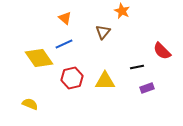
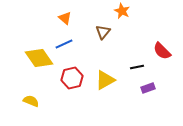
yellow triangle: moved 1 px up; rotated 30 degrees counterclockwise
purple rectangle: moved 1 px right
yellow semicircle: moved 1 px right, 3 px up
